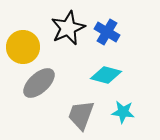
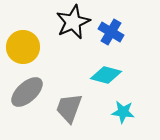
black star: moved 5 px right, 6 px up
blue cross: moved 4 px right
gray ellipse: moved 12 px left, 9 px down
gray trapezoid: moved 12 px left, 7 px up
